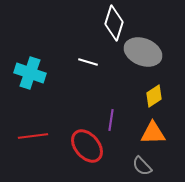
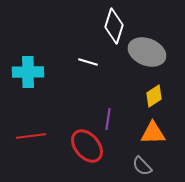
white diamond: moved 3 px down
gray ellipse: moved 4 px right
cyan cross: moved 2 px left, 1 px up; rotated 20 degrees counterclockwise
purple line: moved 3 px left, 1 px up
red line: moved 2 px left
